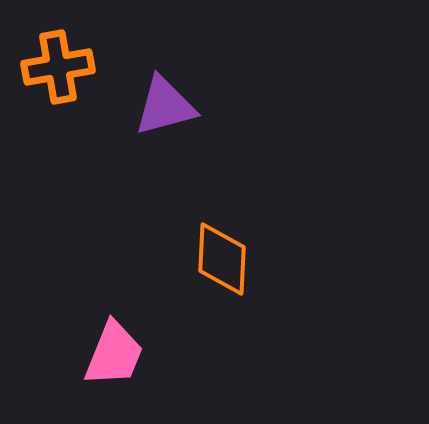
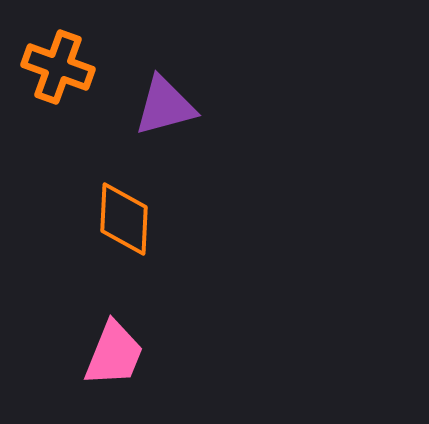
orange cross: rotated 30 degrees clockwise
orange diamond: moved 98 px left, 40 px up
